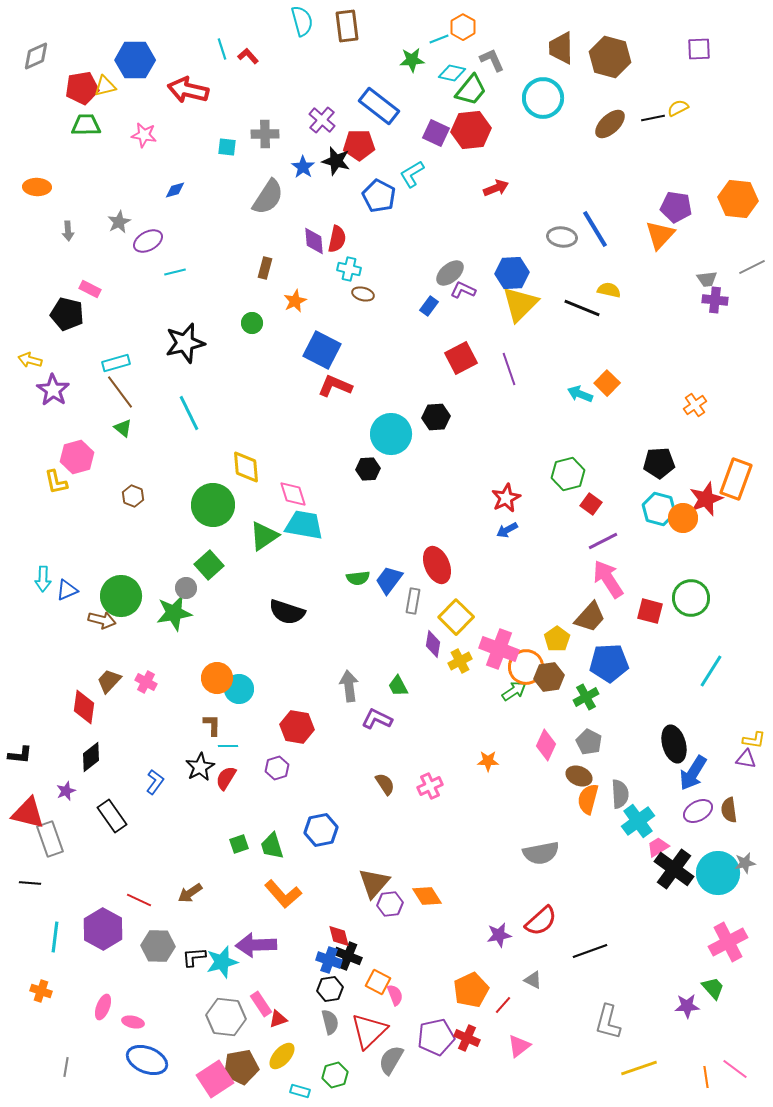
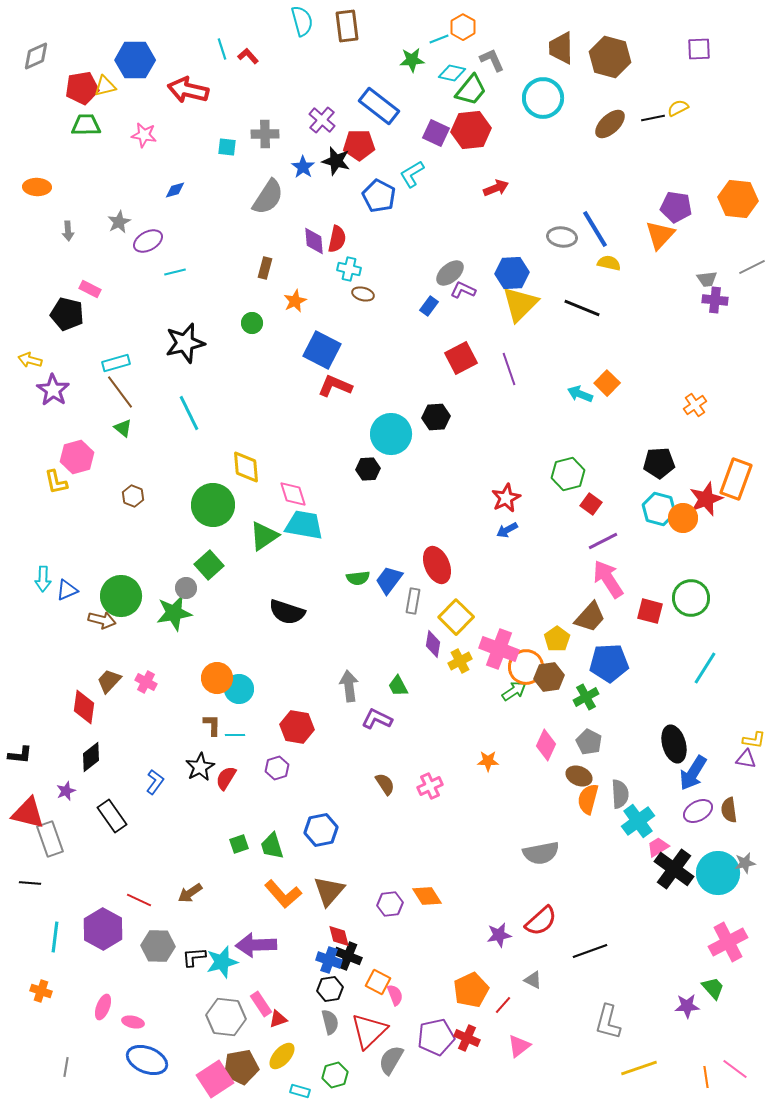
yellow semicircle at (609, 290): moved 27 px up
cyan line at (711, 671): moved 6 px left, 3 px up
cyan line at (228, 746): moved 7 px right, 11 px up
brown triangle at (374, 883): moved 45 px left, 8 px down
